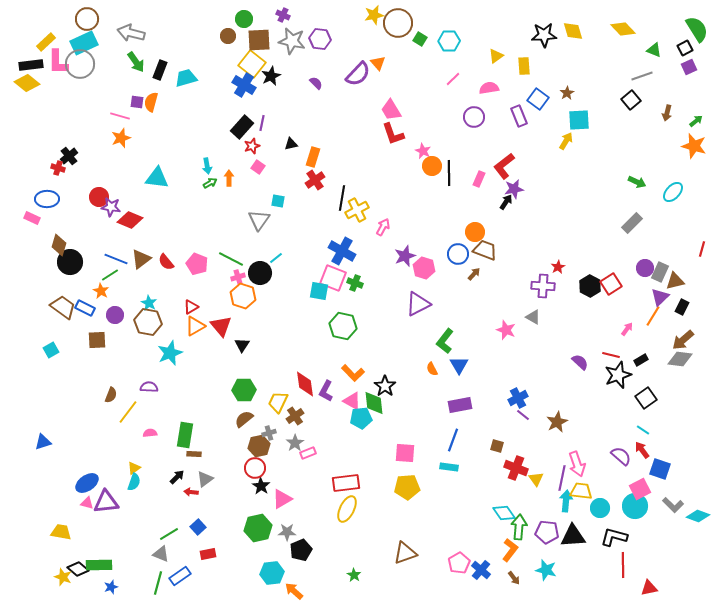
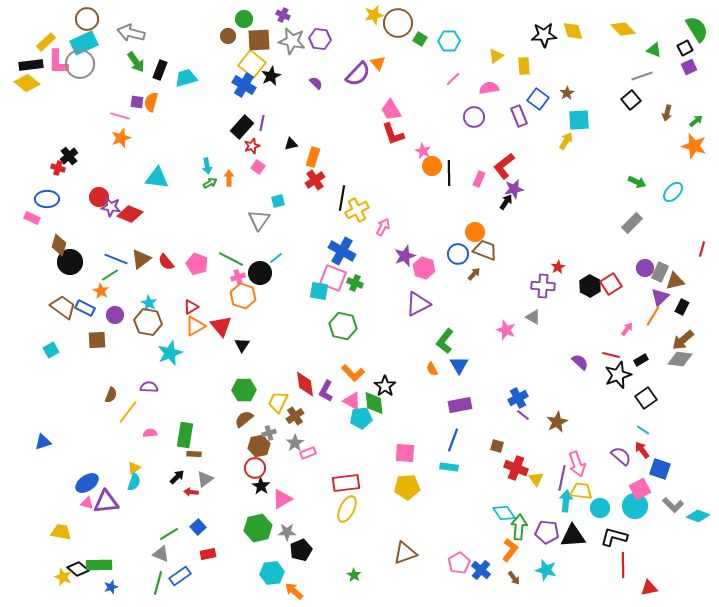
cyan square at (278, 201): rotated 24 degrees counterclockwise
red diamond at (130, 220): moved 6 px up
